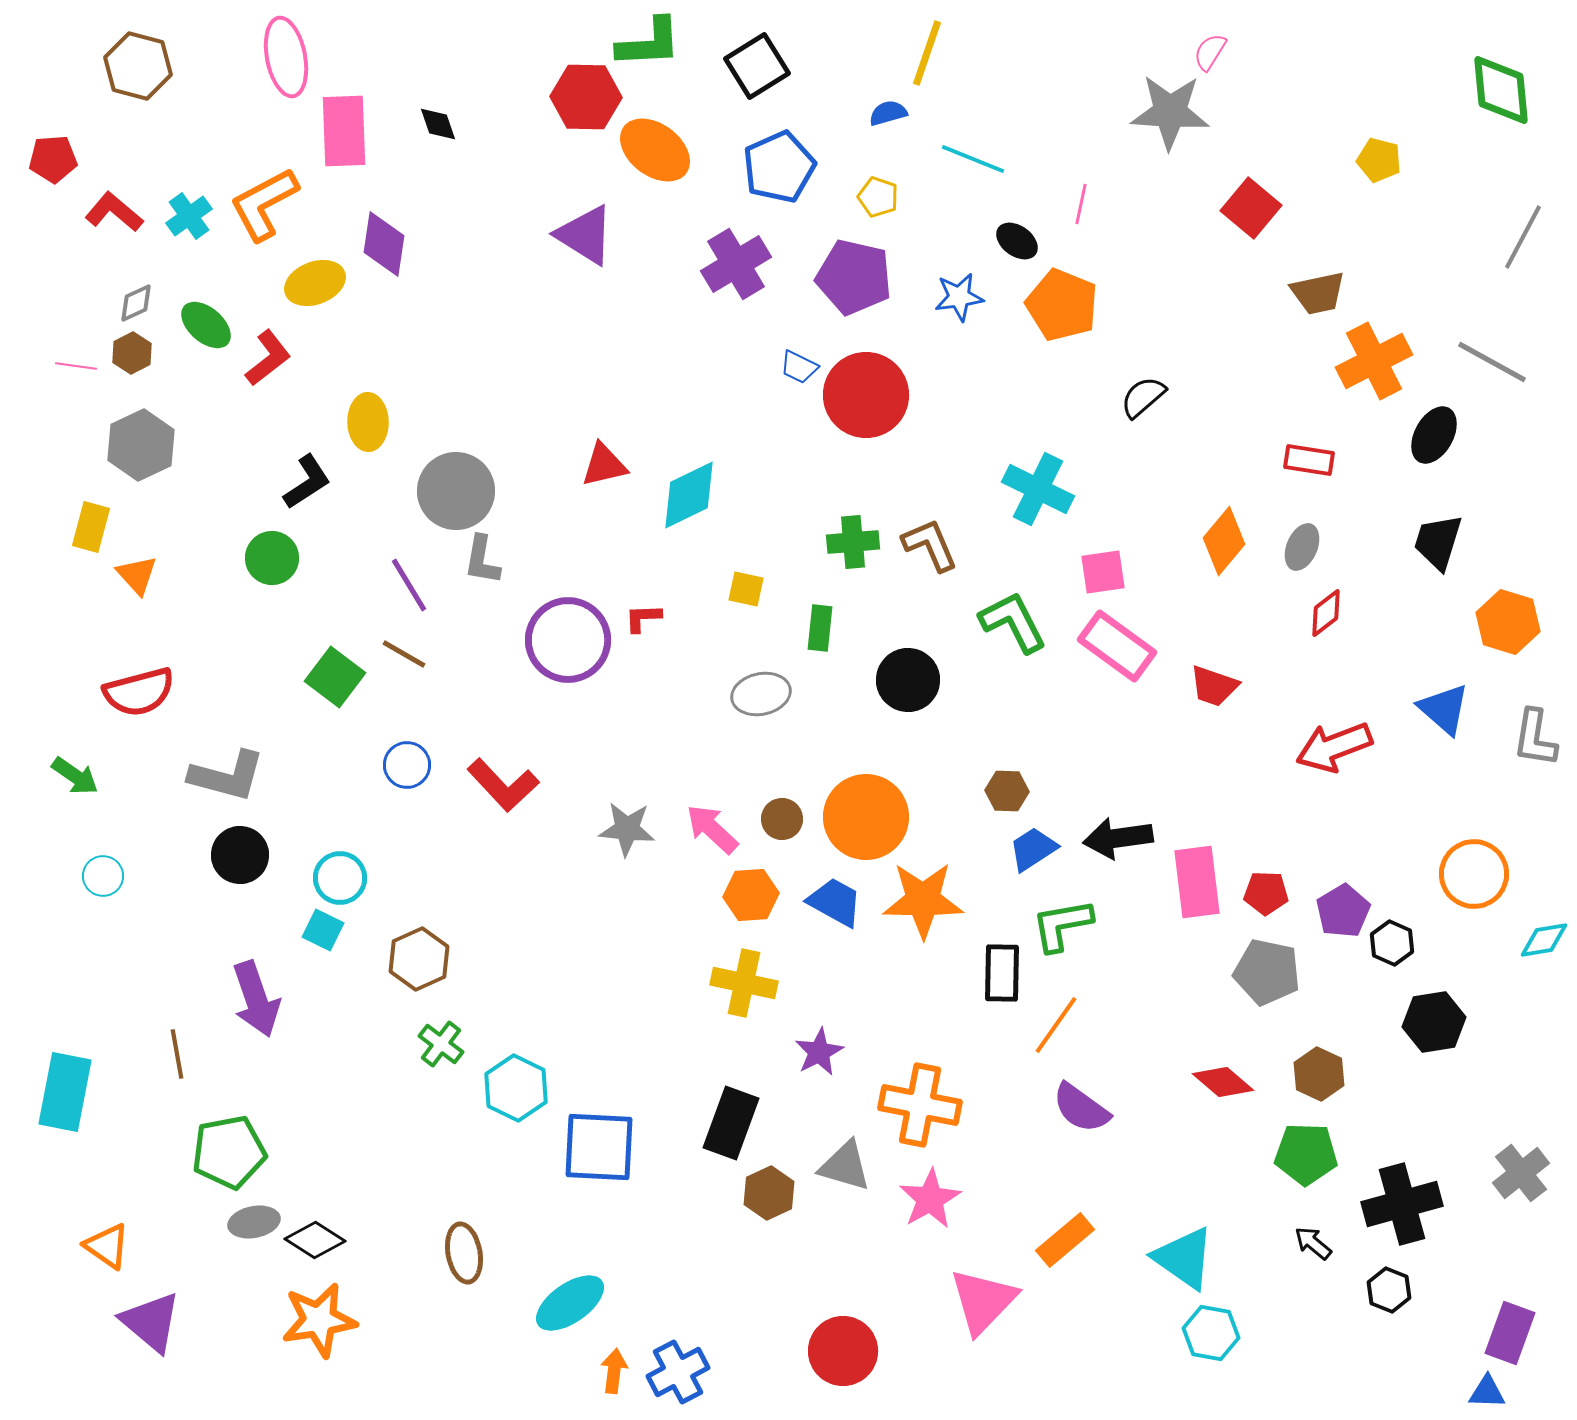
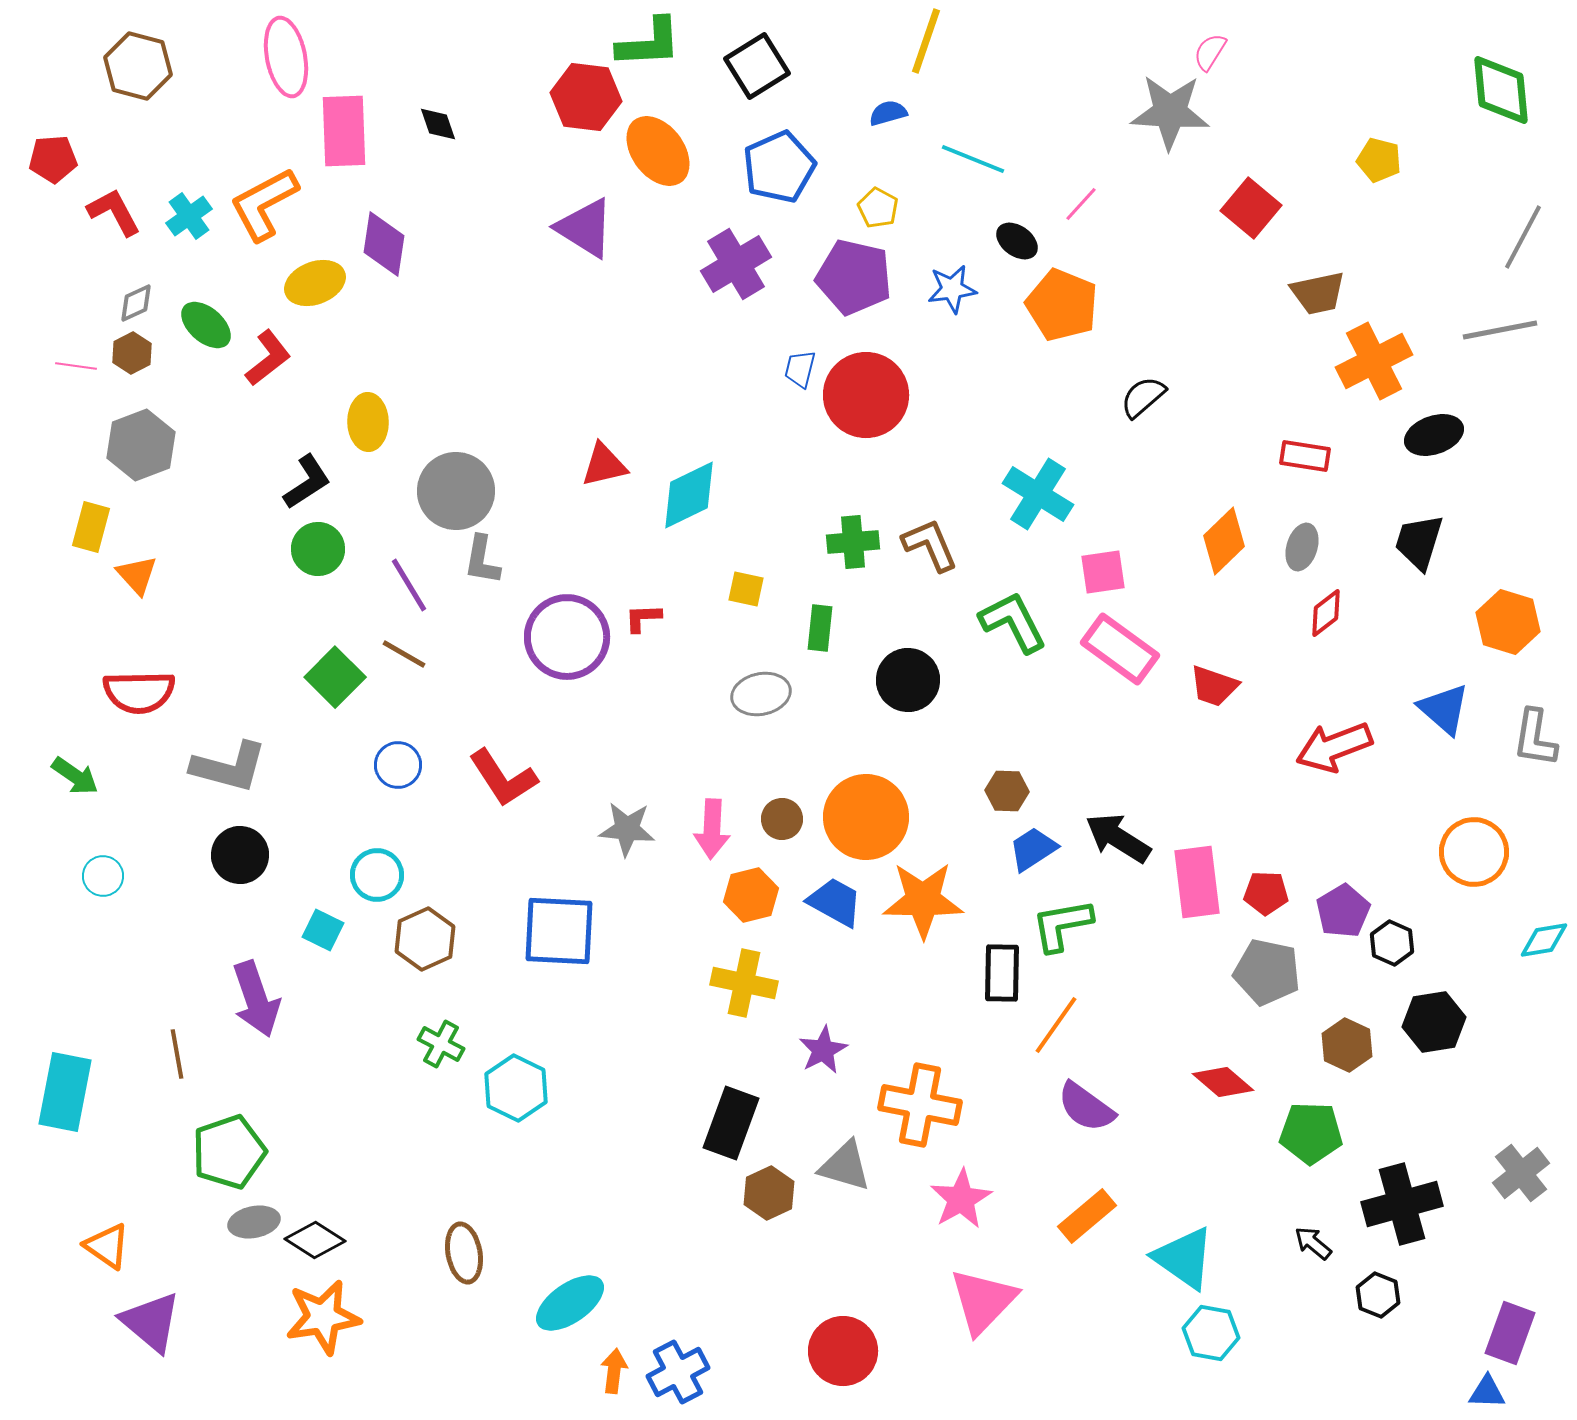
yellow line at (927, 53): moved 1 px left, 12 px up
red hexagon at (586, 97): rotated 6 degrees clockwise
orange ellipse at (655, 150): moved 3 px right, 1 px down; rotated 16 degrees clockwise
yellow pentagon at (878, 197): moved 11 px down; rotated 9 degrees clockwise
pink line at (1081, 204): rotated 30 degrees clockwise
red L-shape at (114, 212): rotated 22 degrees clockwise
purple triangle at (585, 235): moved 7 px up
blue star at (959, 297): moved 7 px left, 8 px up
gray line at (1492, 362): moved 8 px right, 32 px up; rotated 40 degrees counterclockwise
blue trapezoid at (799, 367): moved 1 px right, 2 px down; rotated 78 degrees clockwise
black ellipse at (1434, 435): rotated 42 degrees clockwise
gray hexagon at (141, 445): rotated 4 degrees clockwise
red rectangle at (1309, 460): moved 4 px left, 4 px up
cyan cross at (1038, 489): moved 5 px down; rotated 6 degrees clockwise
orange diamond at (1224, 541): rotated 6 degrees clockwise
black trapezoid at (1438, 542): moved 19 px left
gray ellipse at (1302, 547): rotated 6 degrees counterclockwise
green circle at (272, 558): moved 46 px right, 9 px up
purple circle at (568, 640): moved 1 px left, 3 px up
pink rectangle at (1117, 646): moved 3 px right, 3 px down
green square at (335, 677): rotated 8 degrees clockwise
red semicircle at (139, 692): rotated 14 degrees clockwise
blue circle at (407, 765): moved 9 px left
gray L-shape at (227, 776): moved 2 px right, 9 px up
red L-shape at (503, 785): moved 7 px up; rotated 10 degrees clockwise
pink arrow at (712, 829): rotated 130 degrees counterclockwise
black arrow at (1118, 838): rotated 40 degrees clockwise
orange circle at (1474, 874): moved 22 px up
cyan circle at (340, 878): moved 37 px right, 3 px up
orange hexagon at (751, 895): rotated 10 degrees counterclockwise
brown hexagon at (419, 959): moved 6 px right, 20 px up
green cross at (441, 1044): rotated 9 degrees counterclockwise
purple star at (819, 1052): moved 4 px right, 2 px up
brown hexagon at (1319, 1074): moved 28 px right, 29 px up
purple semicircle at (1081, 1108): moved 5 px right, 1 px up
blue square at (599, 1147): moved 40 px left, 216 px up
green pentagon at (229, 1152): rotated 8 degrees counterclockwise
green pentagon at (1306, 1154): moved 5 px right, 21 px up
pink star at (930, 1199): moved 31 px right
orange rectangle at (1065, 1240): moved 22 px right, 24 px up
black hexagon at (1389, 1290): moved 11 px left, 5 px down
orange star at (319, 1320): moved 4 px right, 3 px up
